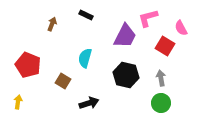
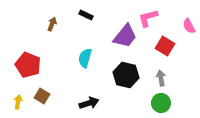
pink semicircle: moved 8 px right, 2 px up
purple trapezoid: rotated 12 degrees clockwise
brown square: moved 21 px left, 15 px down
